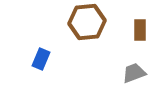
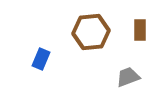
brown hexagon: moved 4 px right, 10 px down
gray trapezoid: moved 6 px left, 4 px down
